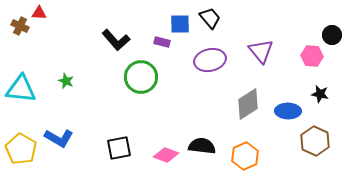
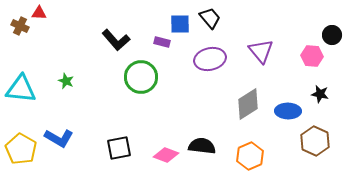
purple ellipse: moved 1 px up
orange hexagon: moved 5 px right
